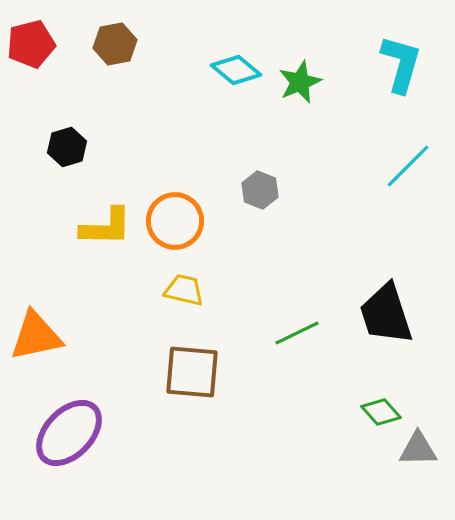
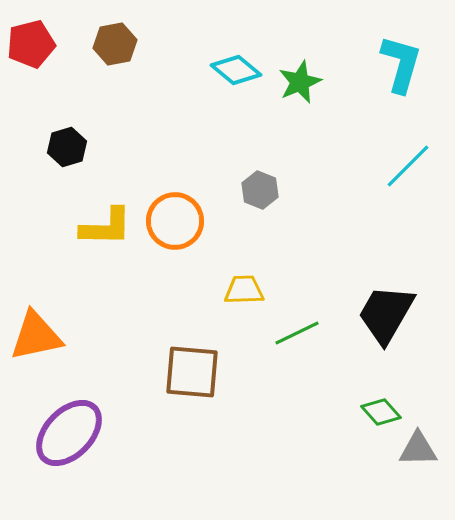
yellow trapezoid: moved 60 px right; rotated 15 degrees counterclockwise
black trapezoid: rotated 48 degrees clockwise
